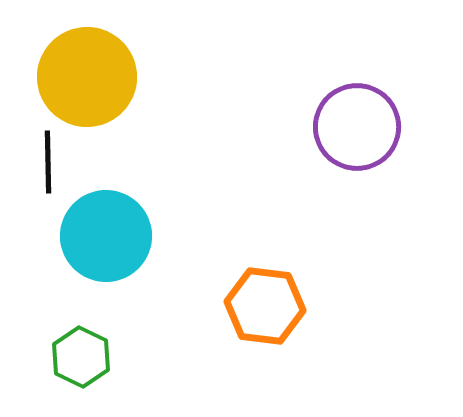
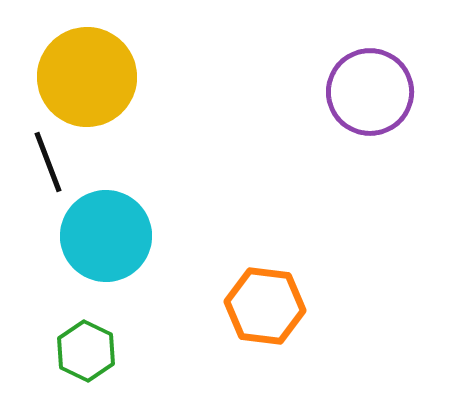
purple circle: moved 13 px right, 35 px up
black line: rotated 20 degrees counterclockwise
green hexagon: moved 5 px right, 6 px up
